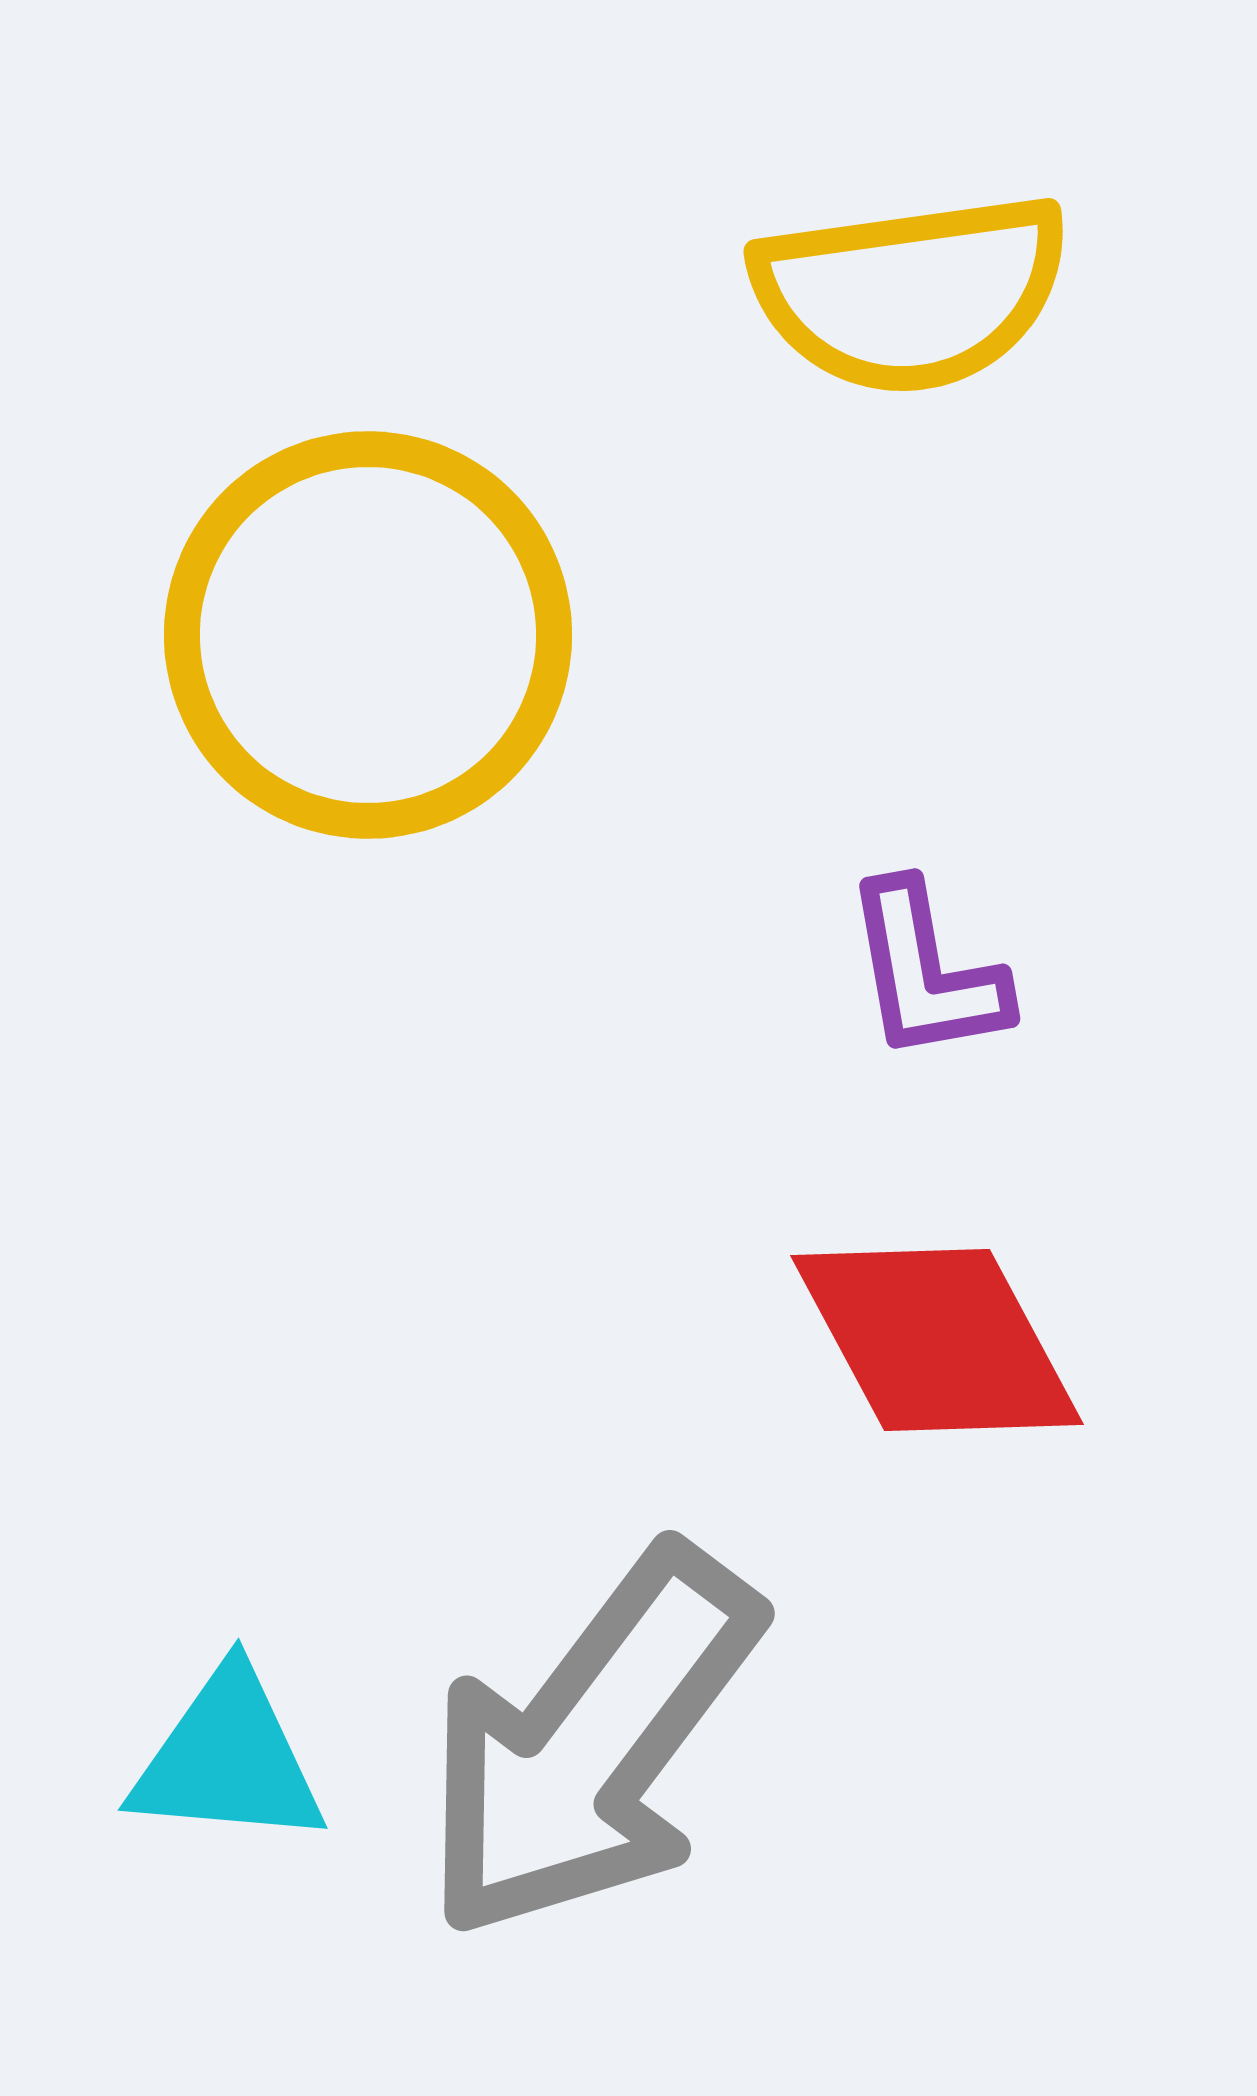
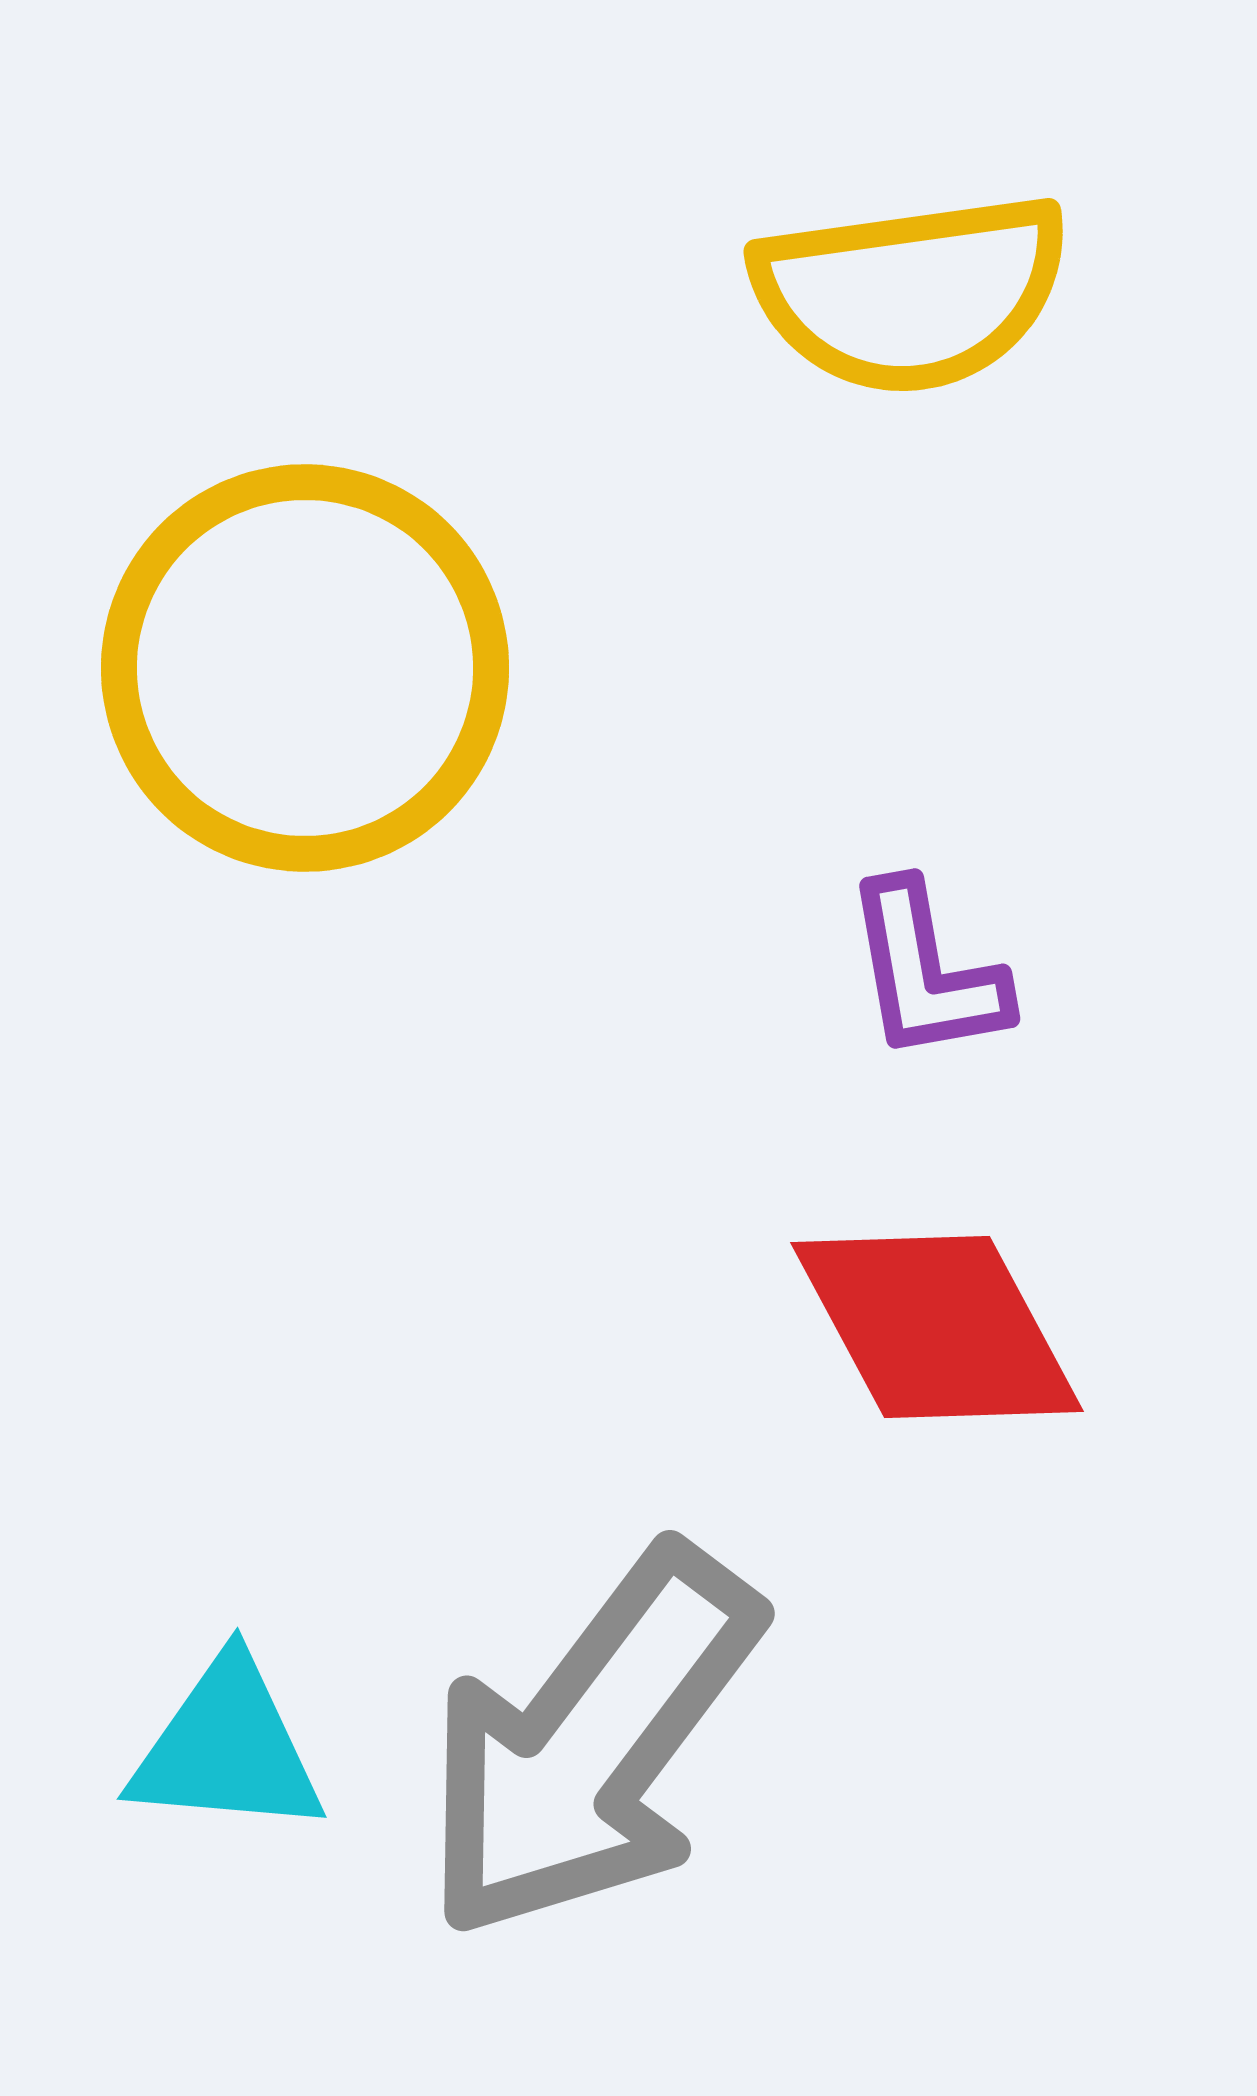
yellow circle: moved 63 px left, 33 px down
red diamond: moved 13 px up
cyan triangle: moved 1 px left, 11 px up
